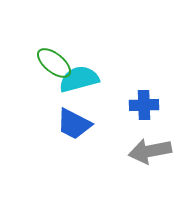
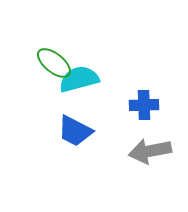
blue trapezoid: moved 1 px right, 7 px down
